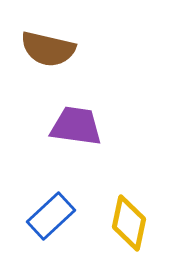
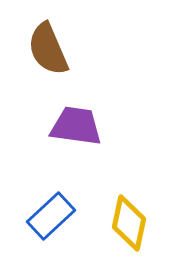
brown semicircle: rotated 54 degrees clockwise
